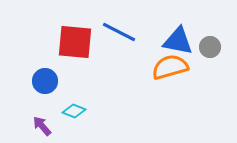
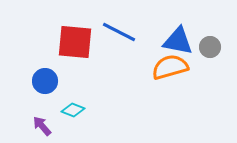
cyan diamond: moved 1 px left, 1 px up
